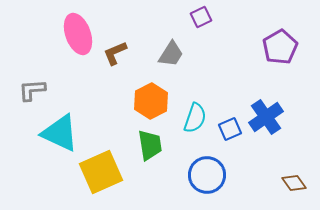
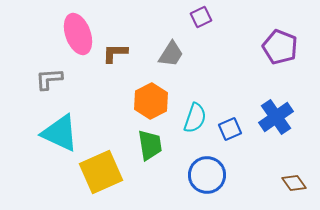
purple pentagon: rotated 20 degrees counterclockwise
brown L-shape: rotated 24 degrees clockwise
gray L-shape: moved 17 px right, 11 px up
blue cross: moved 10 px right
